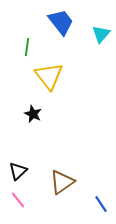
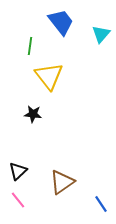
green line: moved 3 px right, 1 px up
black star: rotated 18 degrees counterclockwise
